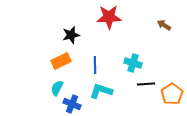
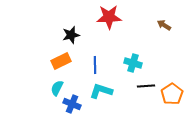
black line: moved 2 px down
